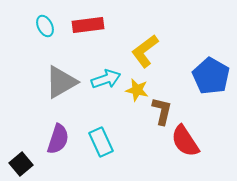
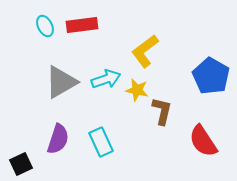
red rectangle: moved 6 px left
red semicircle: moved 18 px right
black square: rotated 15 degrees clockwise
